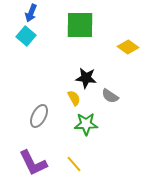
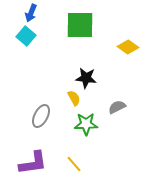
gray semicircle: moved 7 px right, 11 px down; rotated 120 degrees clockwise
gray ellipse: moved 2 px right
purple L-shape: rotated 72 degrees counterclockwise
